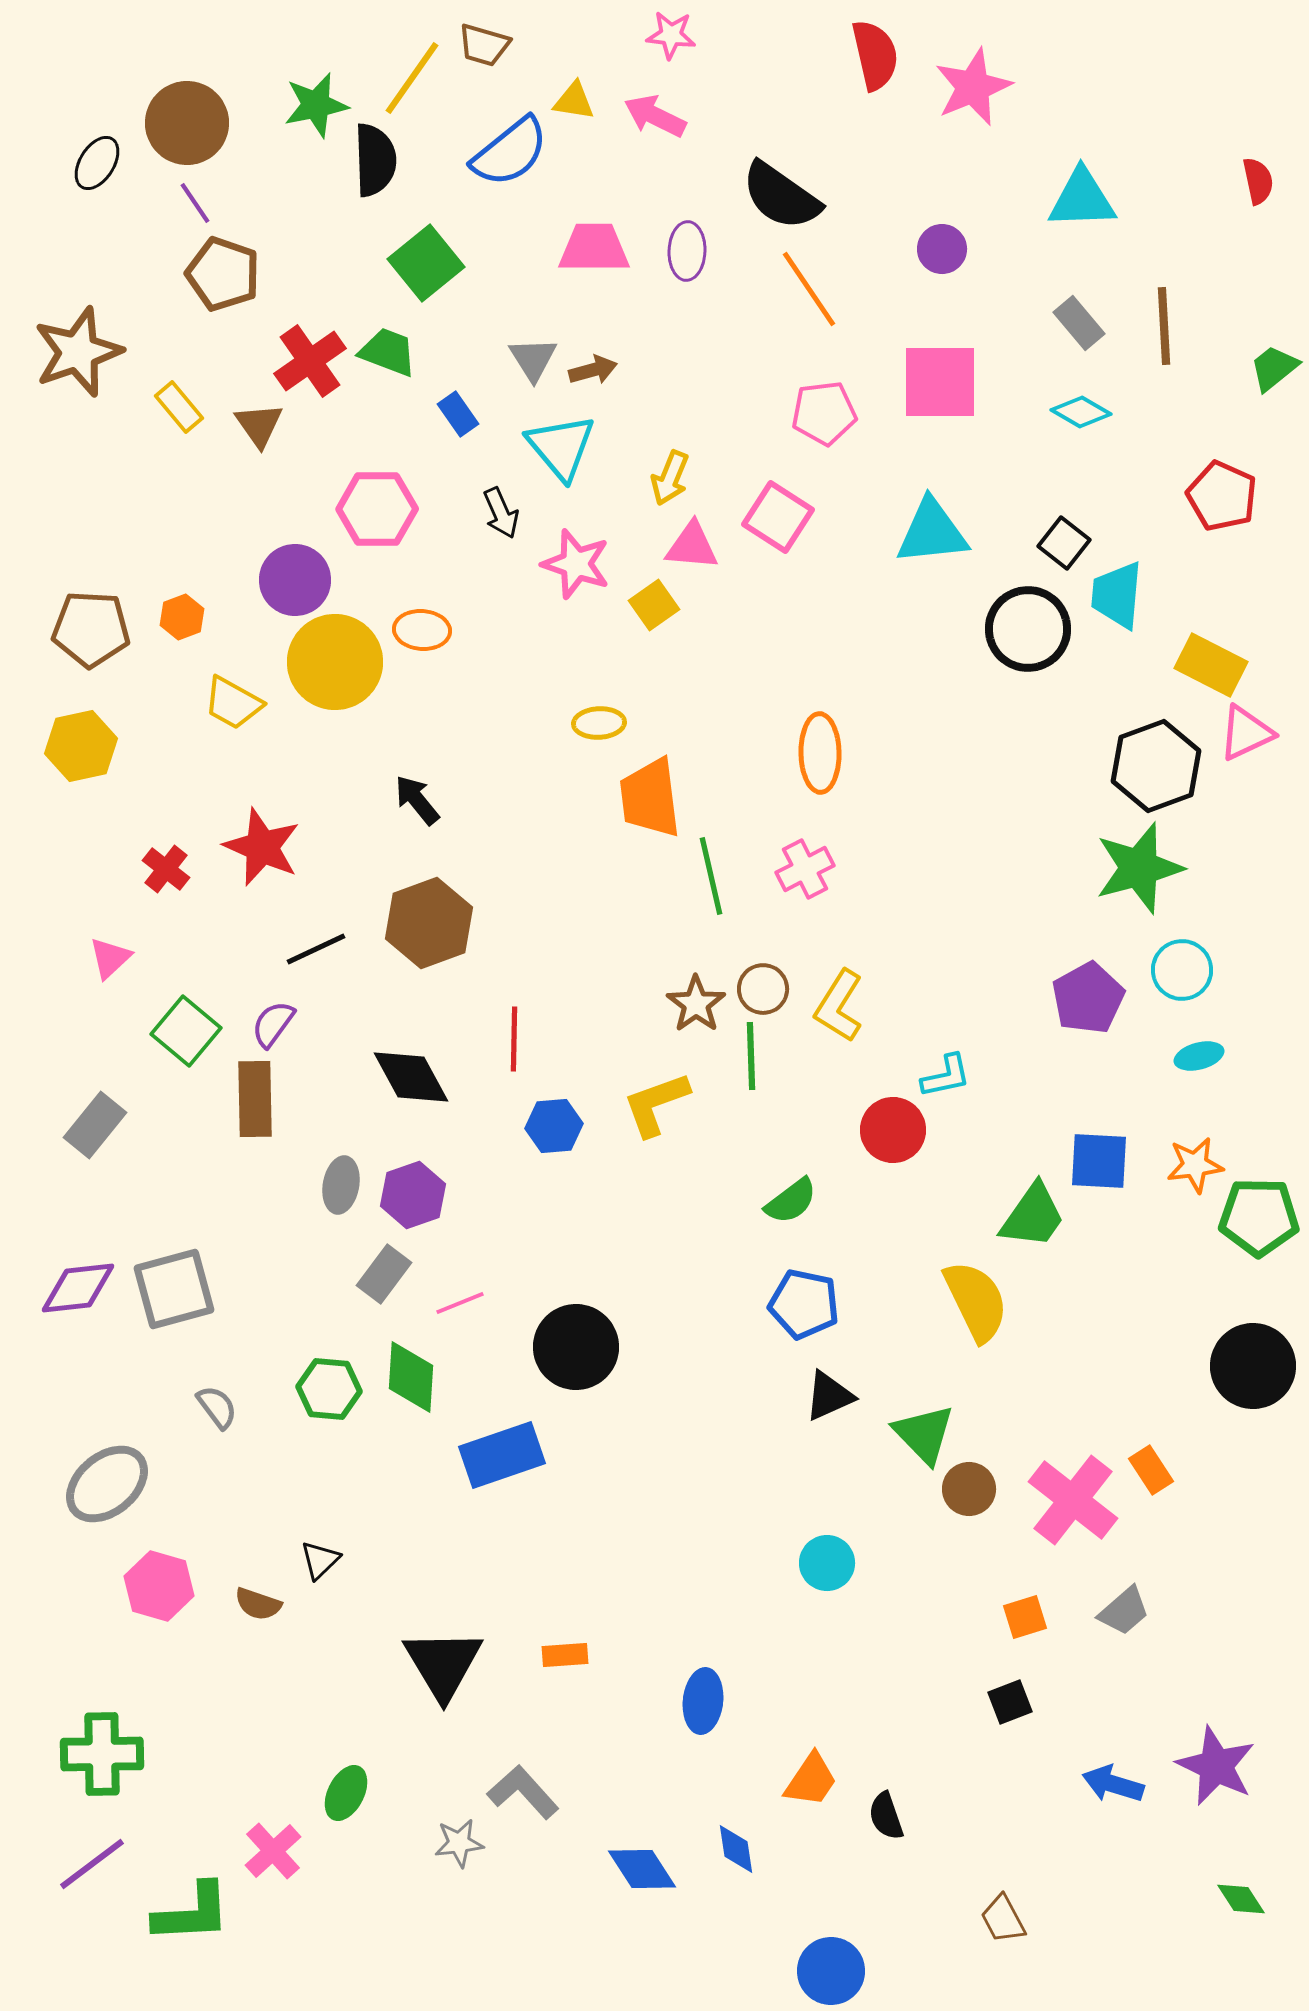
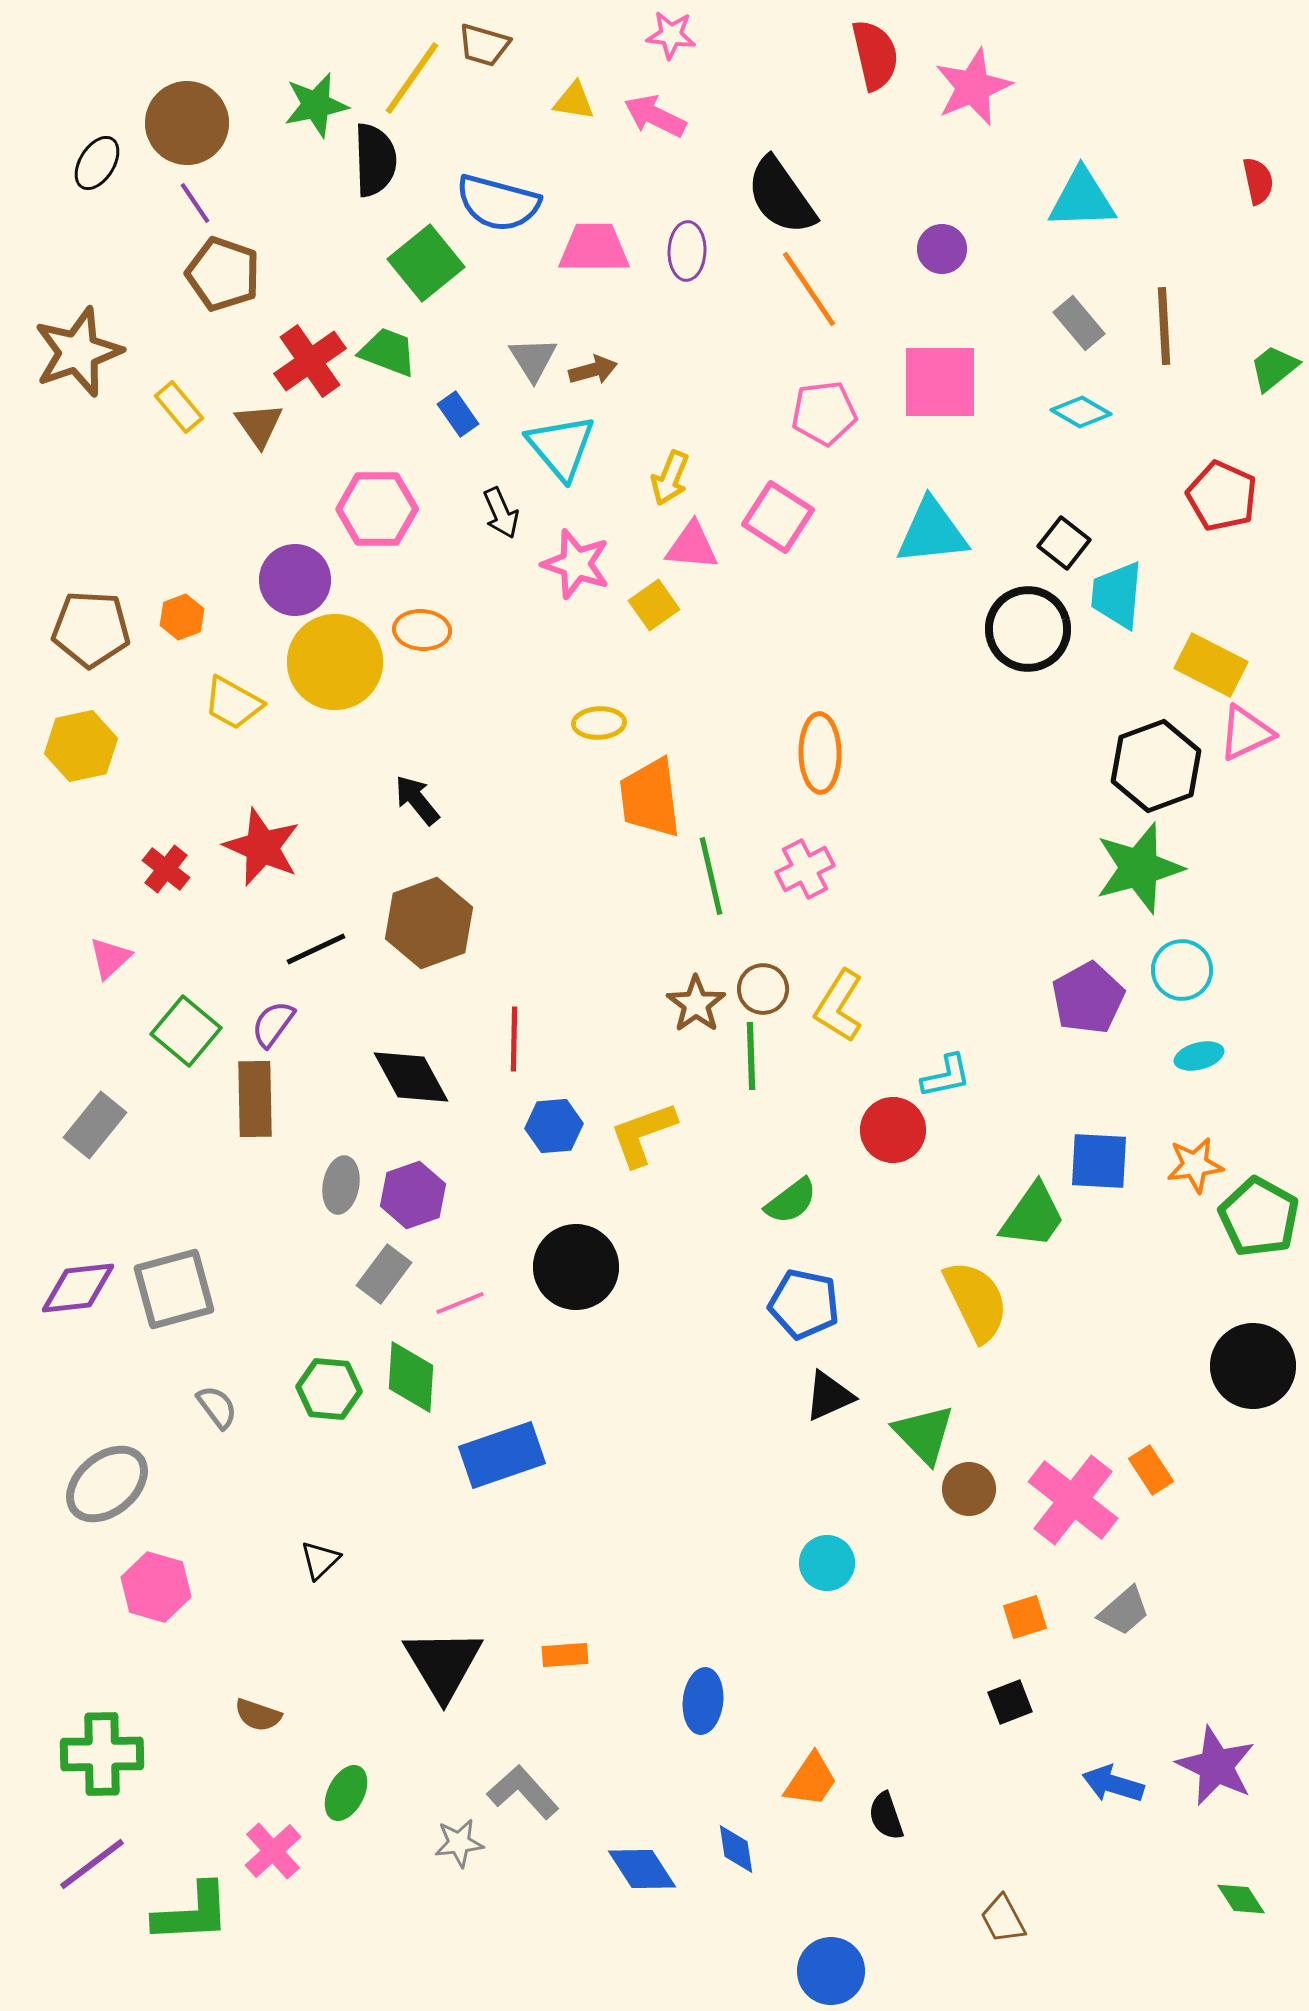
blue semicircle at (510, 152): moved 12 px left, 51 px down; rotated 54 degrees clockwise
black semicircle at (781, 196): rotated 20 degrees clockwise
yellow L-shape at (656, 1104): moved 13 px left, 30 px down
green pentagon at (1259, 1217): rotated 28 degrees clockwise
black circle at (576, 1347): moved 80 px up
pink hexagon at (159, 1586): moved 3 px left, 1 px down
brown semicircle at (258, 1604): moved 111 px down
